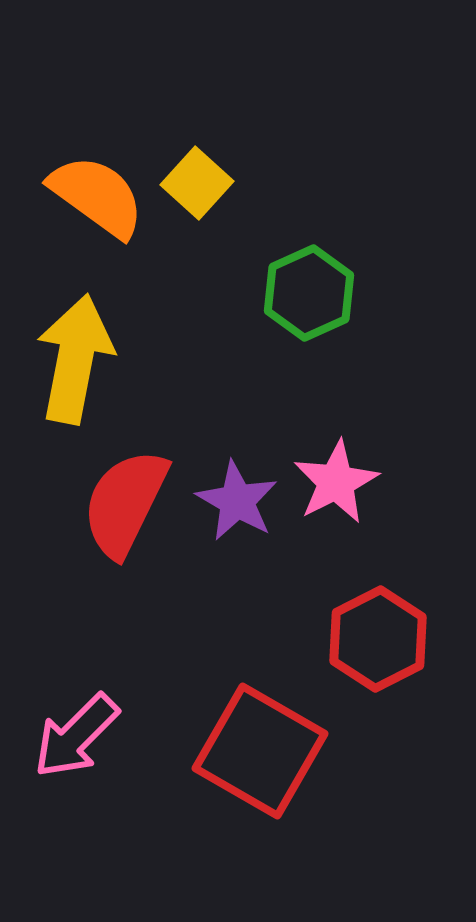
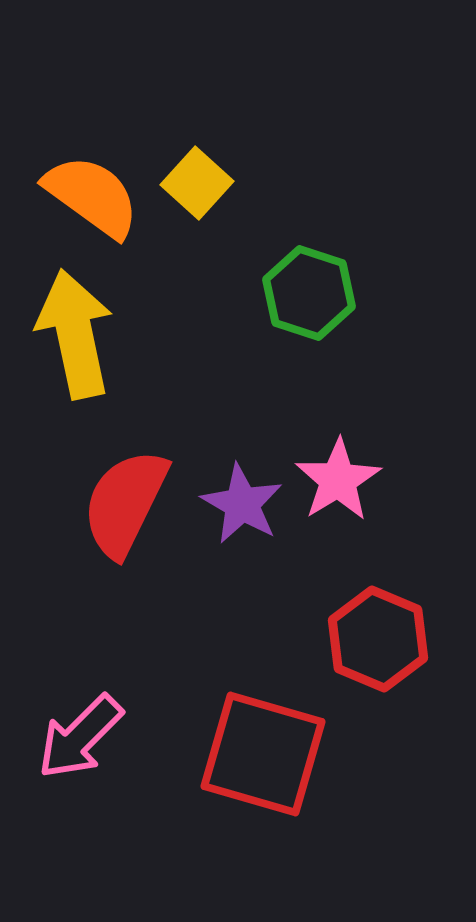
orange semicircle: moved 5 px left
green hexagon: rotated 18 degrees counterclockwise
yellow arrow: moved 25 px up; rotated 23 degrees counterclockwise
pink star: moved 2 px right, 2 px up; rotated 4 degrees counterclockwise
purple star: moved 5 px right, 3 px down
red hexagon: rotated 10 degrees counterclockwise
pink arrow: moved 4 px right, 1 px down
red square: moved 3 px right, 3 px down; rotated 14 degrees counterclockwise
